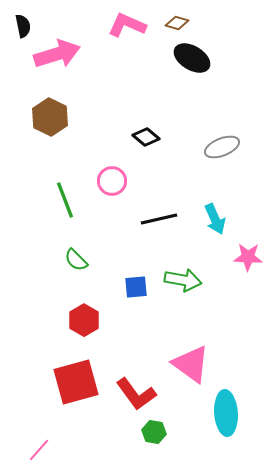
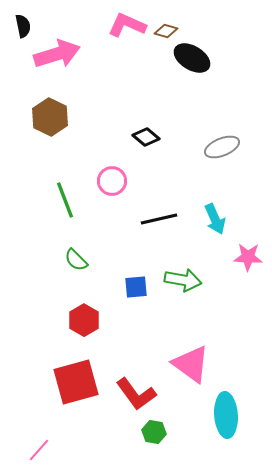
brown diamond: moved 11 px left, 8 px down
cyan ellipse: moved 2 px down
